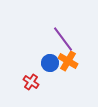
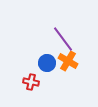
blue circle: moved 3 px left
red cross: rotated 21 degrees counterclockwise
